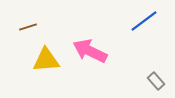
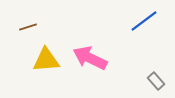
pink arrow: moved 7 px down
